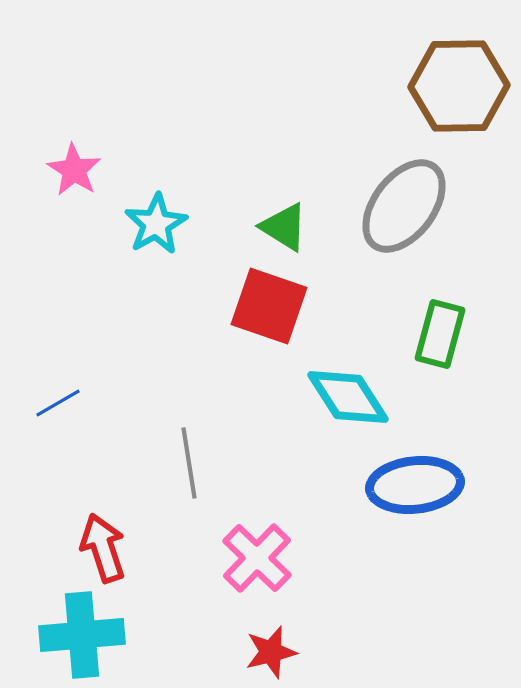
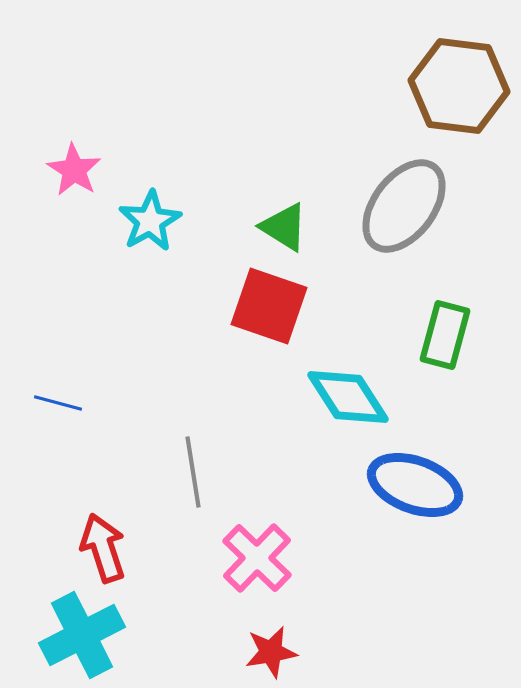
brown hexagon: rotated 8 degrees clockwise
cyan star: moved 6 px left, 3 px up
green rectangle: moved 5 px right, 1 px down
blue line: rotated 45 degrees clockwise
gray line: moved 4 px right, 9 px down
blue ellipse: rotated 26 degrees clockwise
cyan cross: rotated 22 degrees counterclockwise
red star: rotated 4 degrees clockwise
